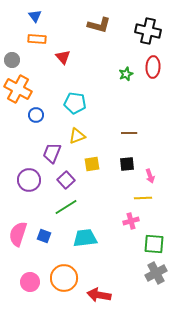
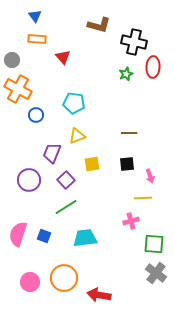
black cross: moved 14 px left, 11 px down
cyan pentagon: moved 1 px left
gray cross: rotated 25 degrees counterclockwise
